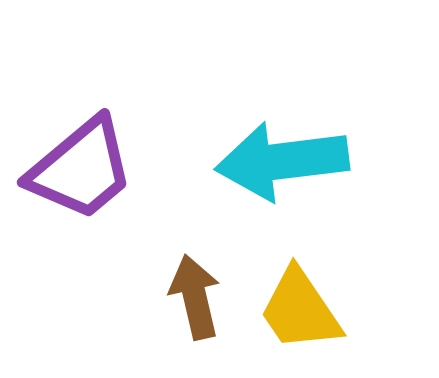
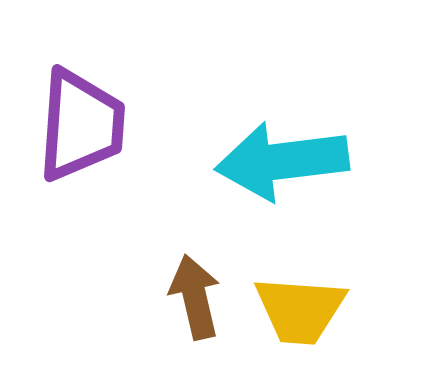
purple trapezoid: moved 44 px up; rotated 46 degrees counterclockwise
yellow trapezoid: rotated 52 degrees counterclockwise
